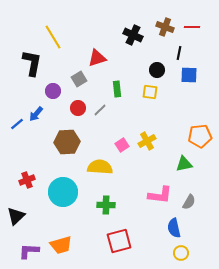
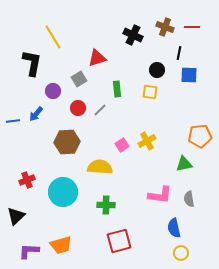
blue line: moved 4 px left, 3 px up; rotated 32 degrees clockwise
gray semicircle: moved 3 px up; rotated 140 degrees clockwise
